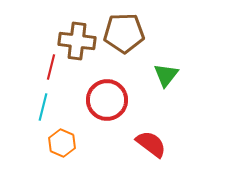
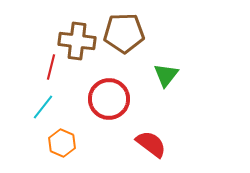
red circle: moved 2 px right, 1 px up
cyan line: rotated 24 degrees clockwise
